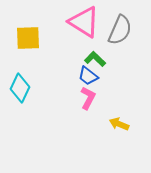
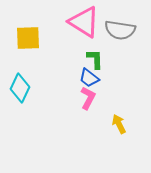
gray semicircle: rotated 76 degrees clockwise
green L-shape: rotated 45 degrees clockwise
blue trapezoid: moved 1 px right, 2 px down
yellow arrow: rotated 42 degrees clockwise
